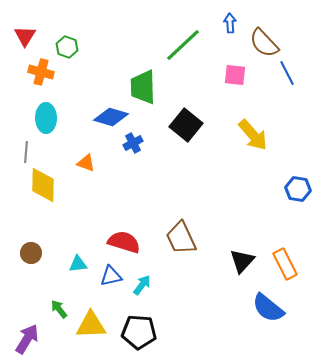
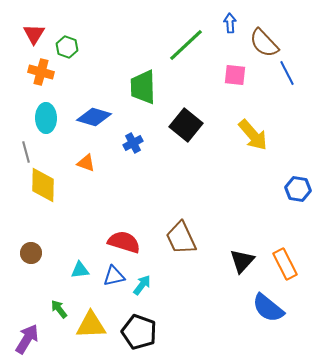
red triangle: moved 9 px right, 2 px up
green line: moved 3 px right
blue diamond: moved 17 px left
gray line: rotated 20 degrees counterclockwise
cyan triangle: moved 2 px right, 6 px down
blue triangle: moved 3 px right
black pentagon: rotated 16 degrees clockwise
